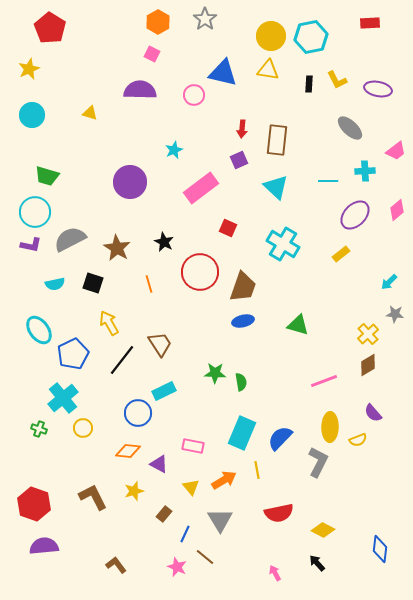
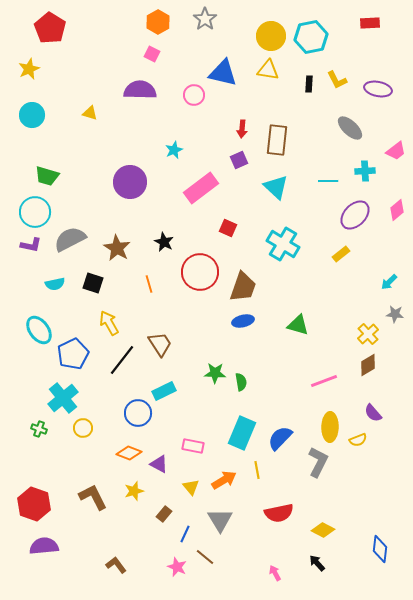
orange diamond at (128, 451): moved 1 px right, 2 px down; rotated 15 degrees clockwise
